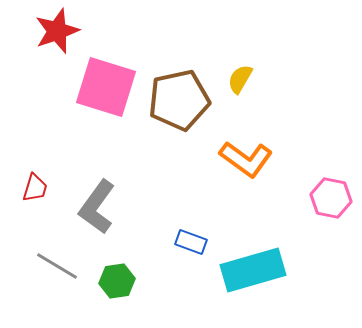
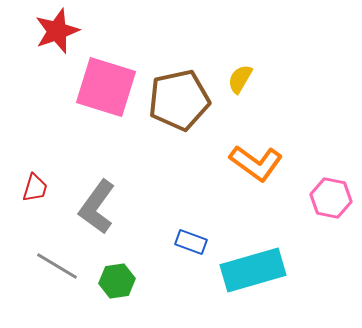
orange L-shape: moved 10 px right, 4 px down
